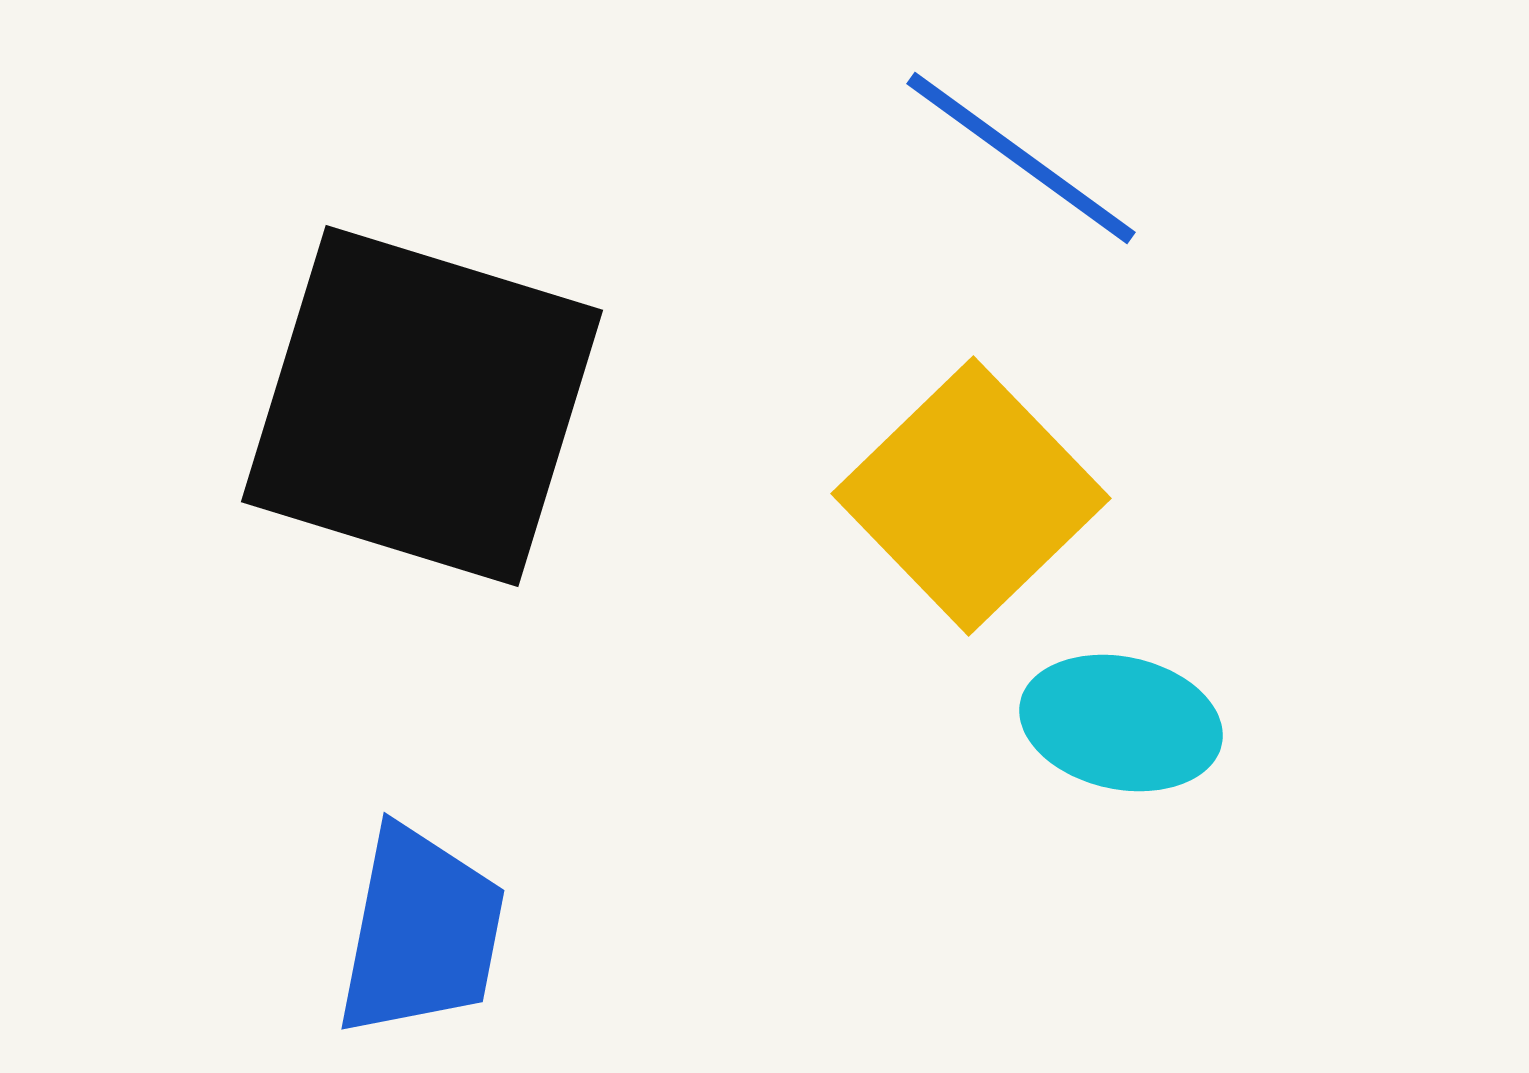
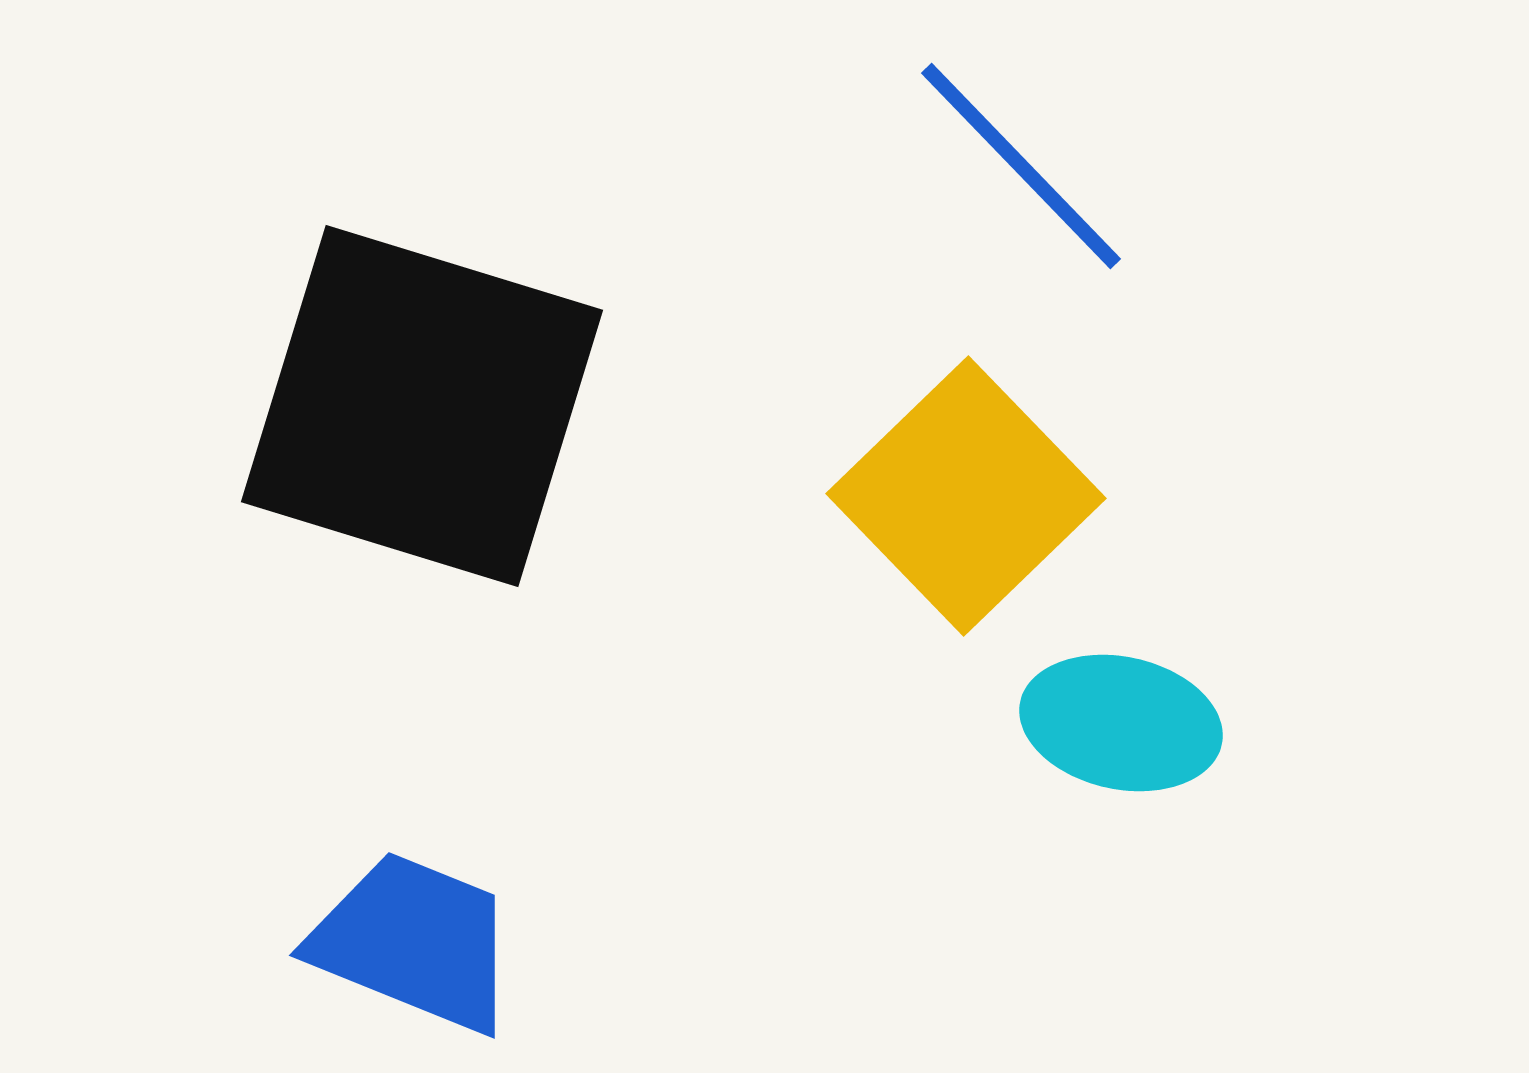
blue line: moved 8 px down; rotated 10 degrees clockwise
yellow square: moved 5 px left
blue trapezoid: moved 7 px left, 10 px down; rotated 79 degrees counterclockwise
